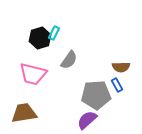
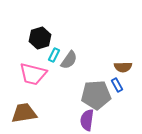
cyan rectangle: moved 22 px down
brown semicircle: moved 2 px right
purple semicircle: rotated 40 degrees counterclockwise
